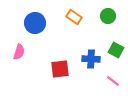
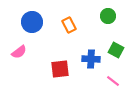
orange rectangle: moved 5 px left, 8 px down; rotated 28 degrees clockwise
blue circle: moved 3 px left, 1 px up
pink semicircle: rotated 35 degrees clockwise
